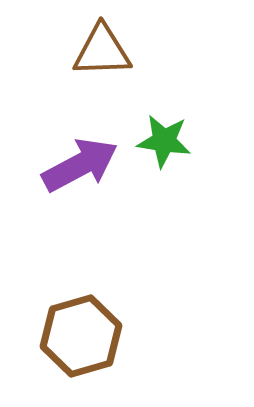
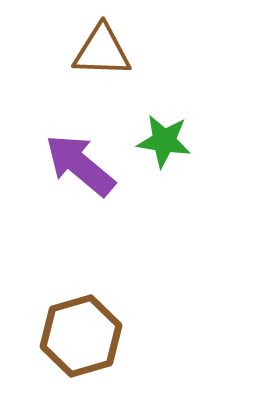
brown triangle: rotated 4 degrees clockwise
purple arrow: rotated 112 degrees counterclockwise
